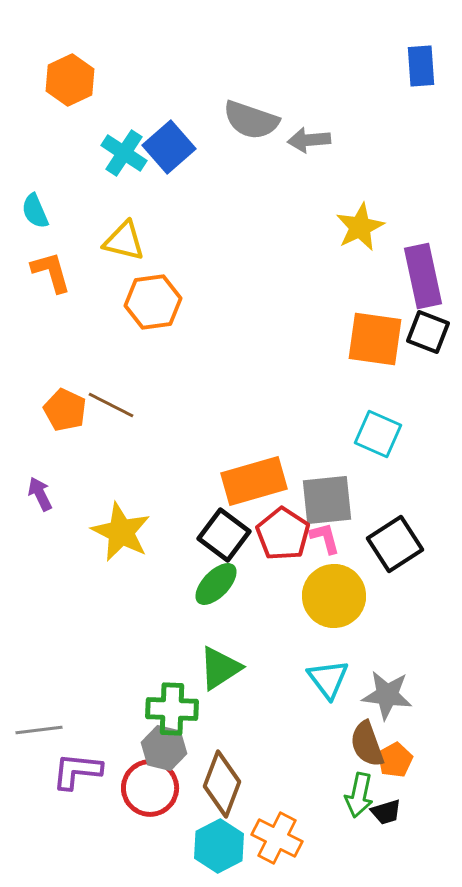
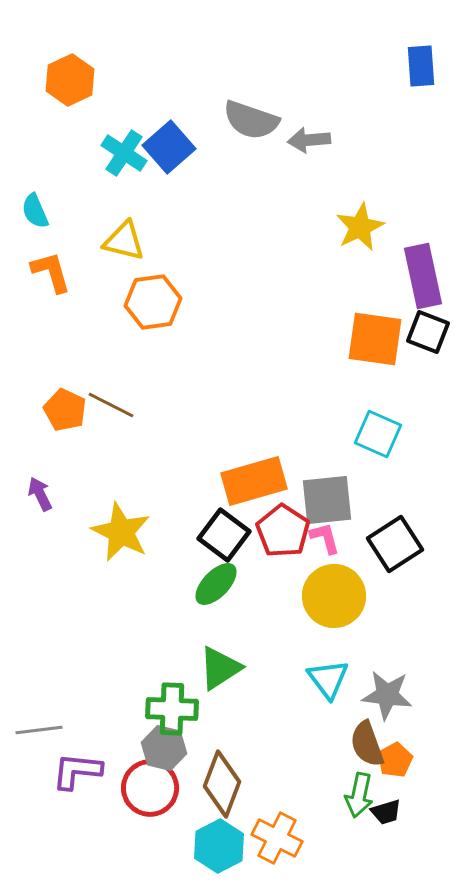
red pentagon at (283, 534): moved 3 px up
